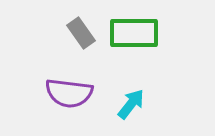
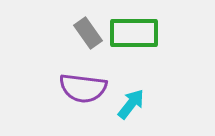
gray rectangle: moved 7 px right
purple semicircle: moved 14 px right, 5 px up
